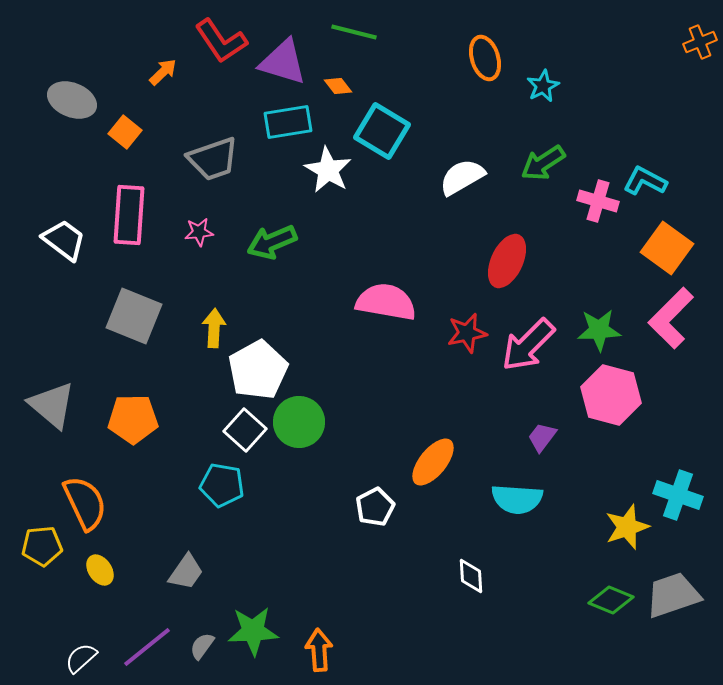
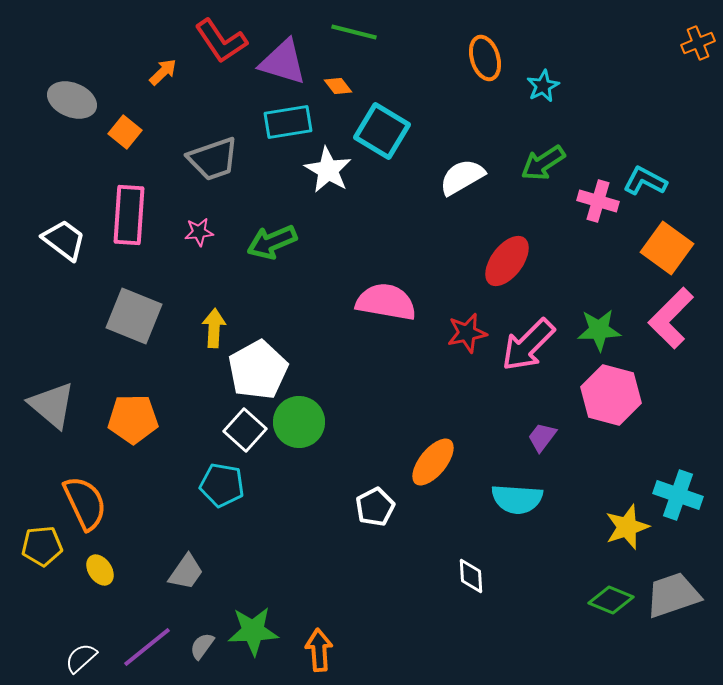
orange cross at (700, 42): moved 2 px left, 1 px down
red ellipse at (507, 261): rotated 12 degrees clockwise
